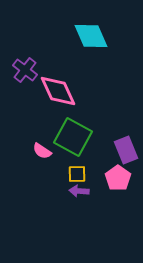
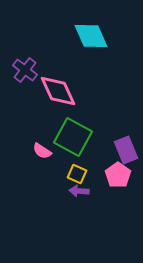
yellow square: rotated 24 degrees clockwise
pink pentagon: moved 3 px up
